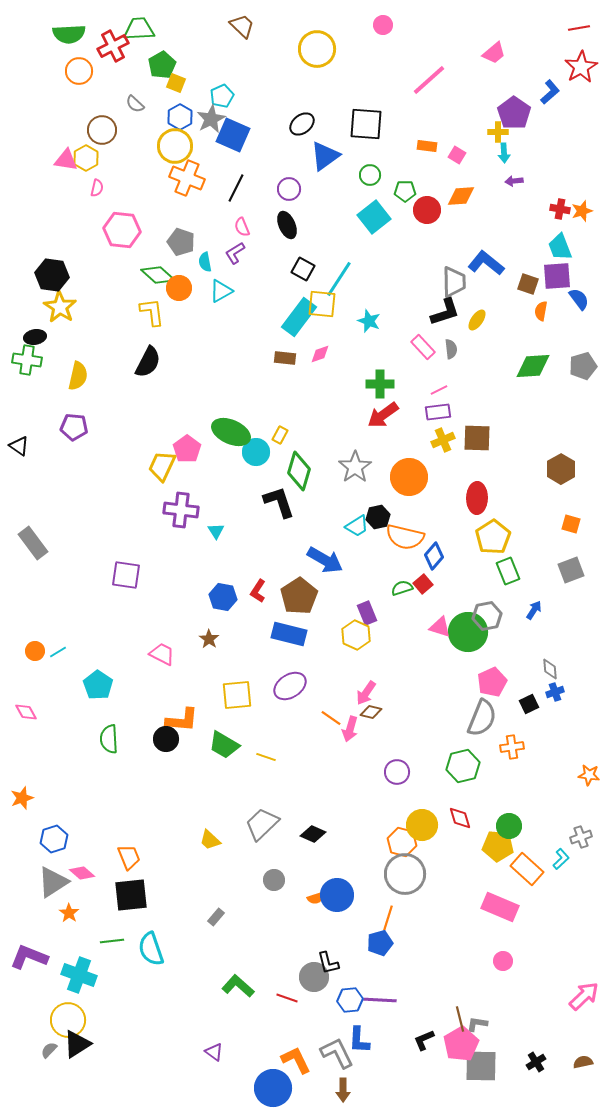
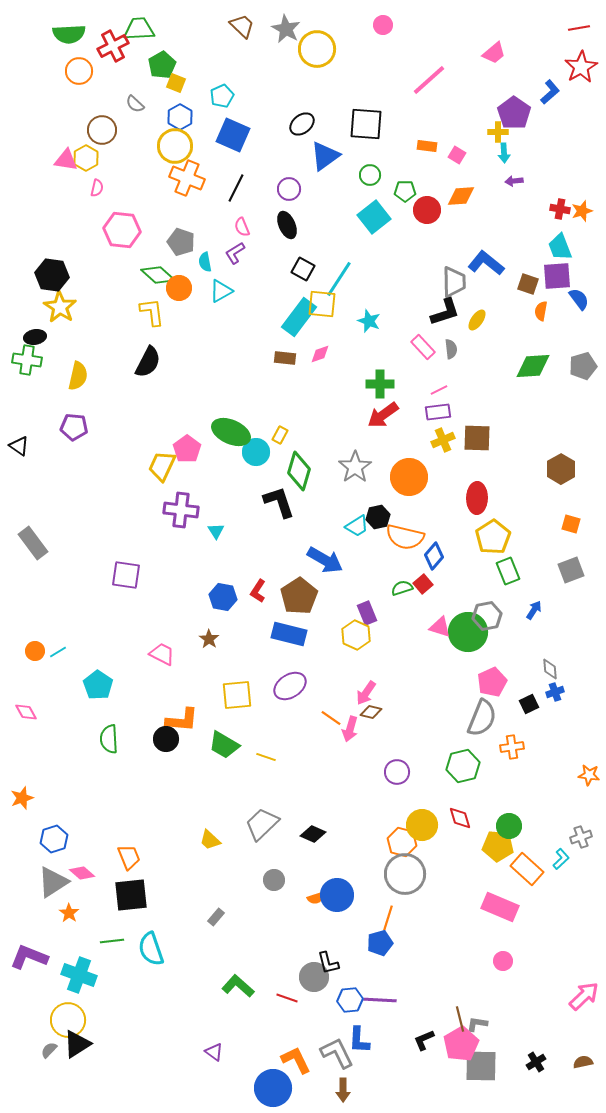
gray star at (211, 119): moved 75 px right, 90 px up; rotated 16 degrees counterclockwise
